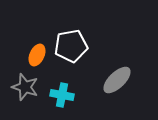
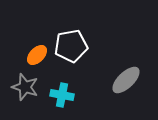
orange ellipse: rotated 20 degrees clockwise
gray ellipse: moved 9 px right
